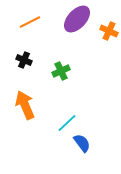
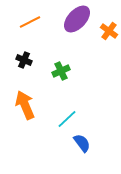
orange cross: rotated 12 degrees clockwise
cyan line: moved 4 px up
